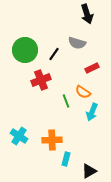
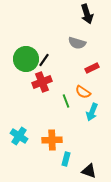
green circle: moved 1 px right, 9 px down
black line: moved 10 px left, 6 px down
red cross: moved 1 px right, 2 px down
black triangle: rotated 49 degrees clockwise
